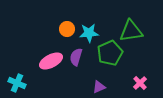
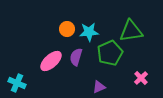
cyan star: moved 1 px up
pink ellipse: rotated 15 degrees counterclockwise
pink cross: moved 1 px right, 5 px up
